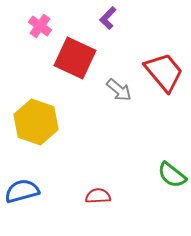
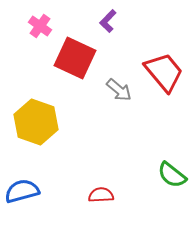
purple L-shape: moved 3 px down
red semicircle: moved 3 px right, 1 px up
